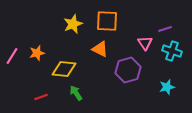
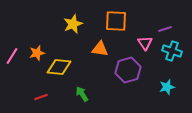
orange square: moved 9 px right
orange triangle: rotated 18 degrees counterclockwise
yellow diamond: moved 5 px left, 2 px up
green arrow: moved 6 px right, 1 px down
